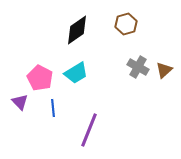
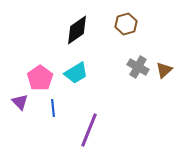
pink pentagon: rotated 10 degrees clockwise
